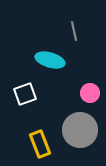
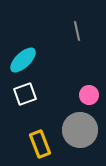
gray line: moved 3 px right
cyan ellipse: moved 27 px left; rotated 60 degrees counterclockwise
pink circle: moved 1 px left, 2 px down
